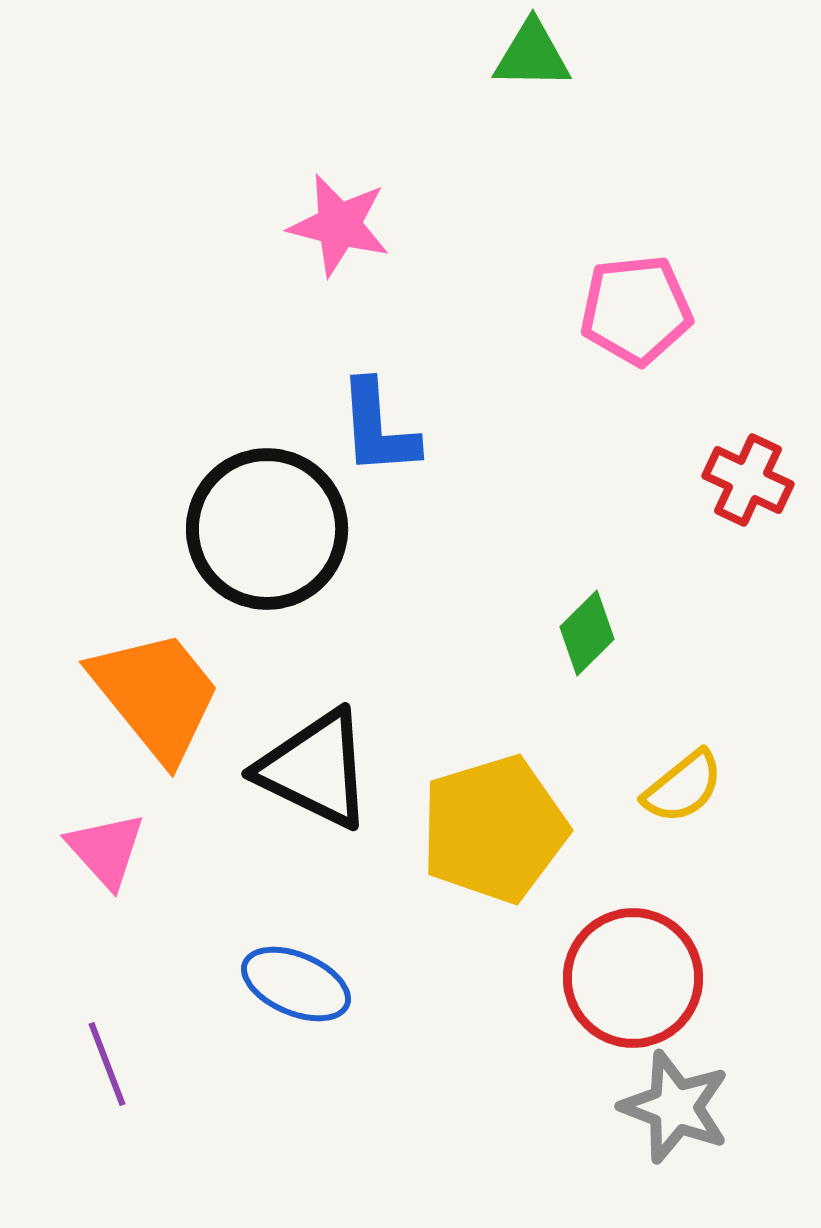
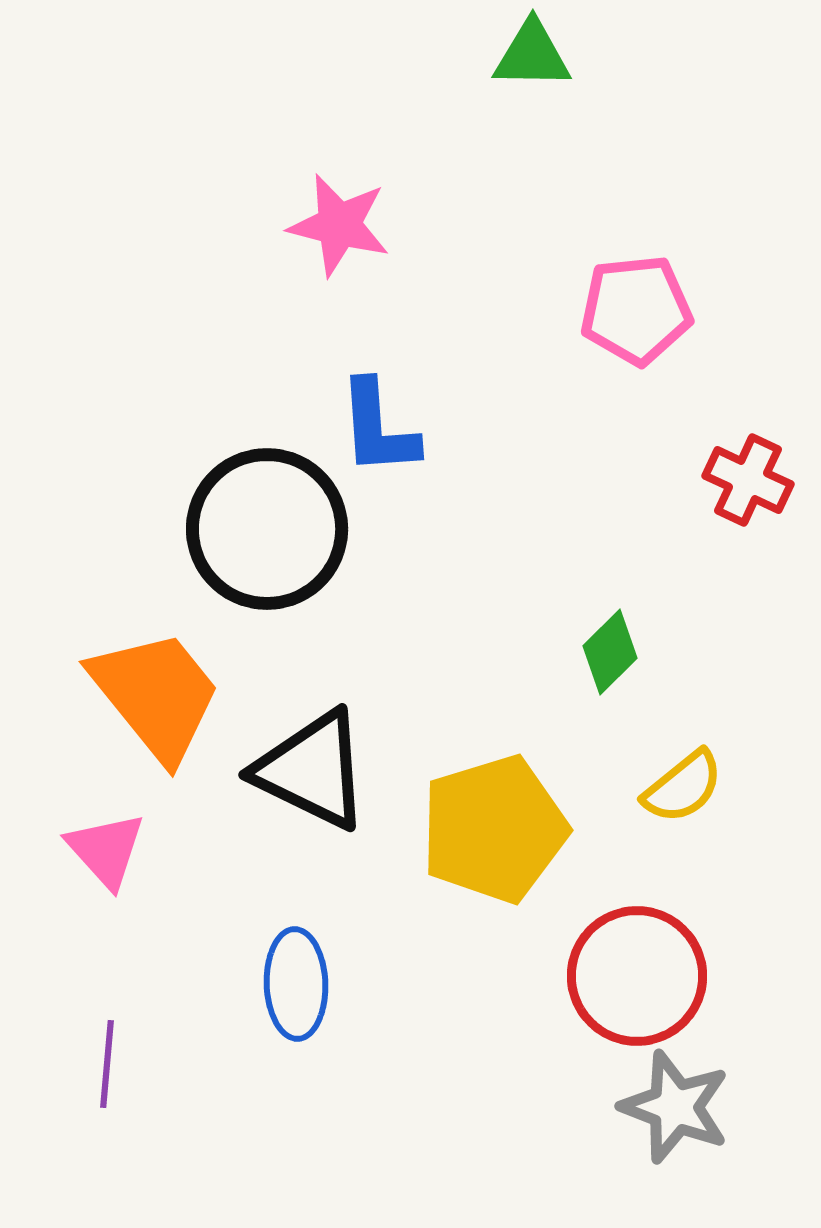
green diamond: moved 23 px right, 19 px down
black triangle: moved 3 px left, 1 px down
red circle: moved 4 px right, 2 px up
blue ellipse: rotated 65 degrees clockwise
purple line: rotated 26 degrees clockwise
